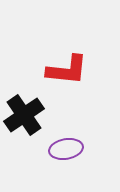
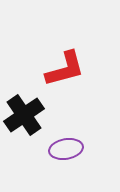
red L-shape: moved 2 px left, 1 px up; rotated 21 degrees counterclockwise
